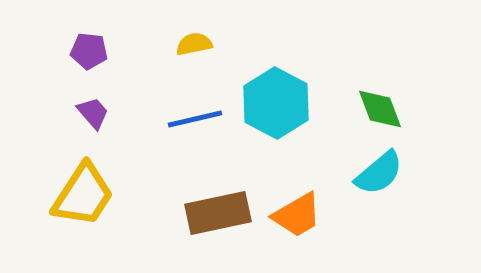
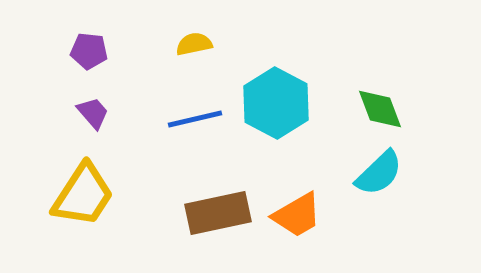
cyan semicircle: rotated 4 degrees counterclockwise
